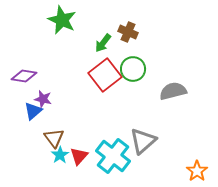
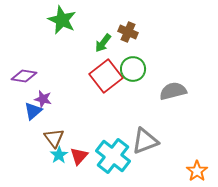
red square: moved 1 px right, 1 px down
gray triangle: moved 2 px right; rotated 20 degrees clockwise
cyan star: moved 1 px left
